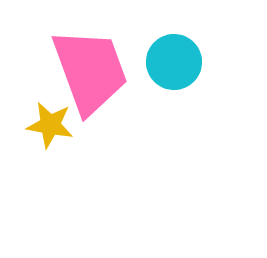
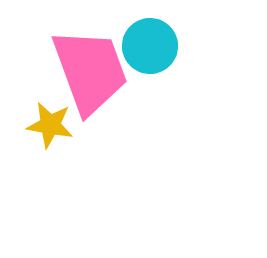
cyan circle: moved 24 px left, 16 px up
